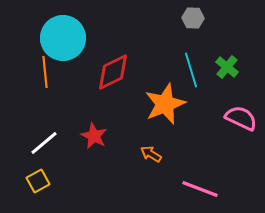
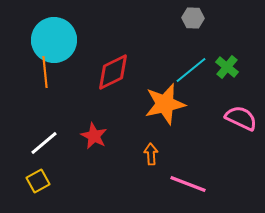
cyan circle: moved 9 px left, 2 px down
cyan line: rotated 68 degrees clockwise
orange star: rotated 9 degrees clockwise
orange arrow: rotated 55 degrees clockwise
pink line: moved 12 px left, 5 px up
